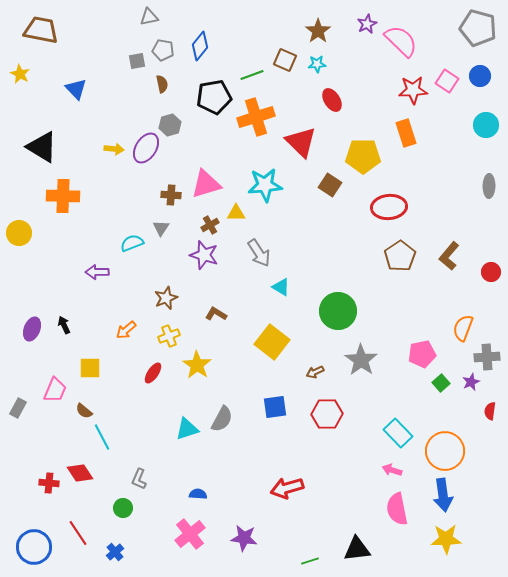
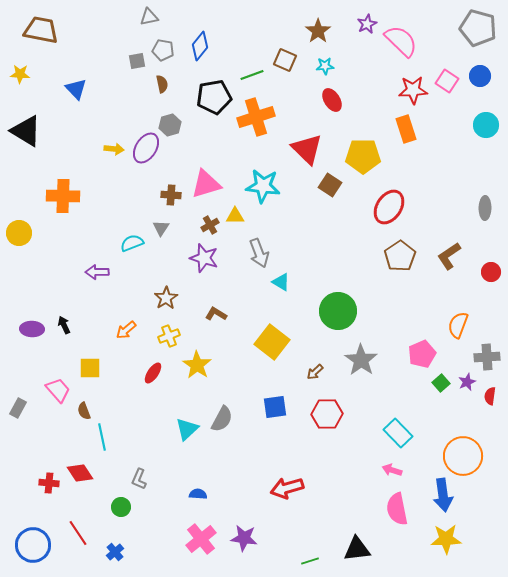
cyan star at (317, 64): moved 8 px right, 2 px down
yellow star at (20, 74): rotated 24 degrees counterclockwise
orange rectangle at (406, 133): moved 4 px up
red triangle at (301, 142): moved 6 px right, 7 px down
black triangle at (42, 147): moved 16 px left, 16 px up
cyan star at (265, 185): moved 2 px left, 1 px down; rotated 12 degrees clockwise
gray ellipse at (489, 186): moved 4 px left, 22 px down
red ellipse at (389, 207): rotated 52 degrees counterclockwise
yellow triangle at (236, 213): moved 1 px left, 3 px down
gray arrow at (259, 253): rotated 12 degrees clockwise
purple star at (204, 255): moved 3 px down
brown L-shape at (449, 256): rotated 16 degrees clockwise
cyan triangle at (281, 287): moved 5 px up
brown star at (166, 298): rotated 10 degrees counterclockwise
orange semicircle at (463, 328): moved 5 px left, 3 px up
purple ellipse at (32, 329): rotated 70 degrees clockwise
pink pentagon at (422, 354): rotated 12 degrees counterclockwise
brown arrow at (315, 372): rotated 18 degrees counterclockwise
purple star at (471, 382): moved 4 px left
pink trapezoid at (55, 390): moved 3 px right; rotated 64 degrees counterclockwise
brown semicircle at (84, 411): rotated 30 degrees clockwise
red semicircle at (490, 411): moved 15 px up
cyan triangle at (187, 429): rotated 25 degrees counterclockwise
cyan line at (102, 437): rotated 16 degrees clockwise
orange circle at (445, 451): moved 18 px right, 5 px down
green circle at (123, 508): moved 2 px left, 1 px up
pink cross at (190, 534): moved 11 px right, 5 px down
blue circle at (34, 547): moved 1 px left, 2 px up
